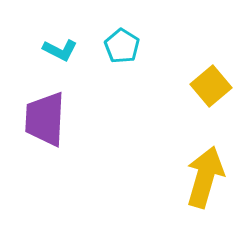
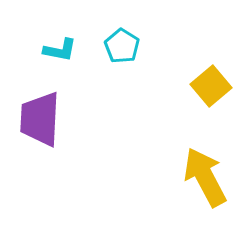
cyan L-shape: rotated 16 degrees counterclockwise
purple trapezoid: moved 5 px left
yellow arrow: rotated 44 degrees counterclockwise
